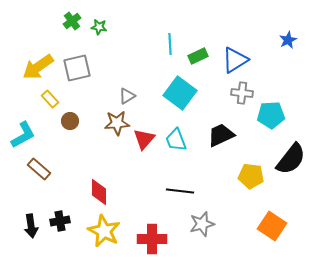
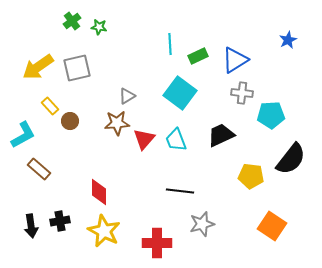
yellow rectangle: moved 7 px down
red cross: moved 5 px right, 4 px down
